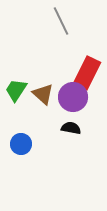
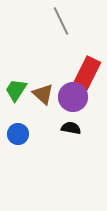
blue circle: moved 3 px left, 10 px up
